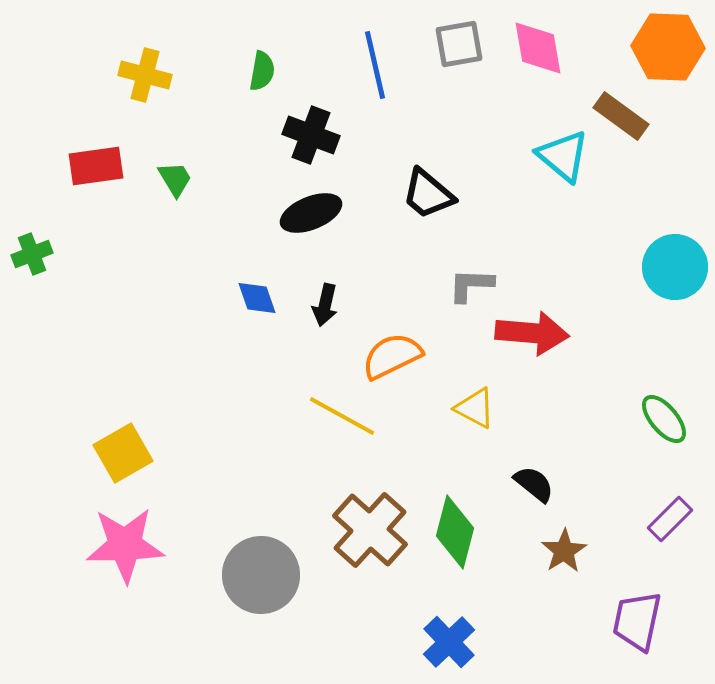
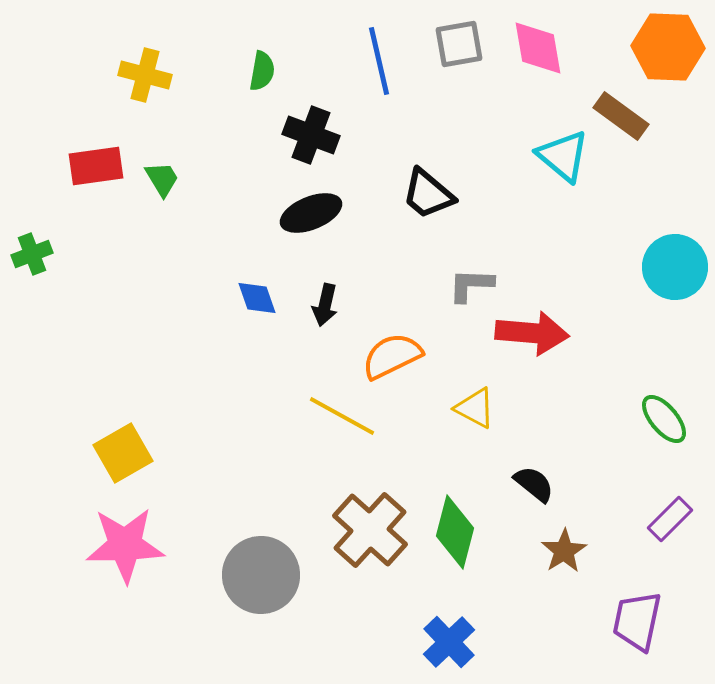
blue line: moved 4 px right, 4 px up
green trapezoid: moved 13 px left
